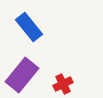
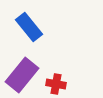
red cross: moved 7 px left; rotated 36 degrees clockwise
